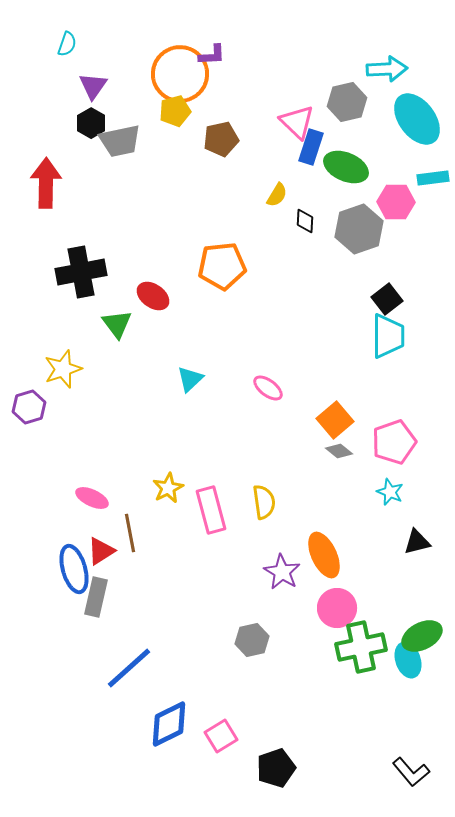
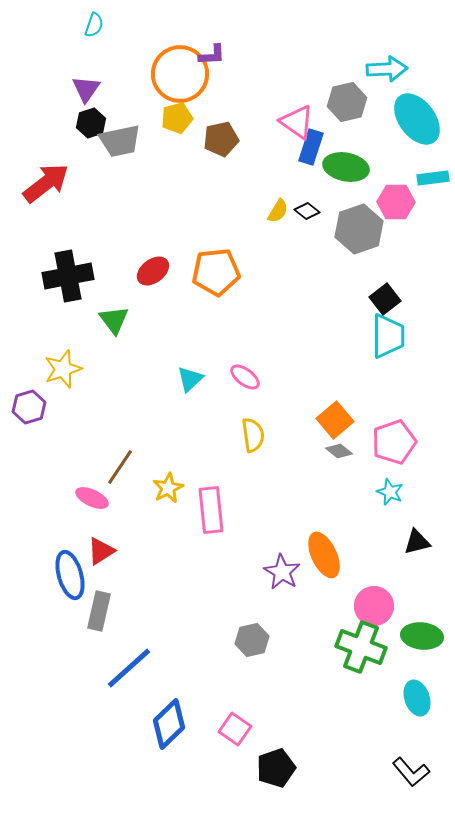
cyan semicircle at (67, 44): moved 27 px right, 19 px up
purple triangle at (93, 86): moved 7 px left, 3 px down
yellow pentagon at (175, 111): moved 2 px right, 7 px down
pink triangle at (297, 122): rotated 9 degrees counterclockwise
black hexagon at (91, 123): rotated 12 degrees clockwise
green ellipse at (346, 167): rotated 12 degrees counterclockwise
red arrow at (46, 183): rotated 51 degrees clockwise
yellow semicircle at (277, 195): moved 1 px right, 16 px down
black diamond at (305, 221): moved 2 px right, 10 px up; rotated 55 degrees counterclockwise
orange pentagon at (222, 266): moved 6 px left, 6 px down
black cross at (81, 272): moved 13 px left, 4 px down
red ellipse at (153, 296): moved 25 px up; rotated 72 degrees counterclockwise
black square at (387, 299): moved 2 px left
green triangle at (117, 324): moved 3 px left, 4 px up
pink ellipse at (268, 388): moved 23 px left, 11 px up
yellow semicircle at (264, 502): moved 11 px left, 67 px up
pink rectangle at (211, 510): rotated 9 degrees clockwise
brown line at (130, 533): moved 10 px left, 66 px up; rotated 45 degrees clockwise
blue ellipse at (74, 569): moved 4 px left, 6 px down
gray rectangle at (96, 597): moved 3 px right, 14 px down
pink circle at (337, 608): moved 37 px right, 2 px up
green ellipse at (422, 636): rotated 33 degrees clockwise
green cross at (361, 647): rotated 33 degrees clockwise
cyan ellipse at (408, 660): moved 9 px right, 38 px down
blue diamond at (169, 724): rotated 18 degrees counterclockwise
pink square at (221, 736): moved 14 px right, 7 px up; rotated 24 degrees counterclockwise
